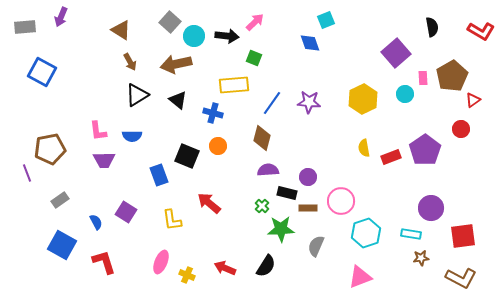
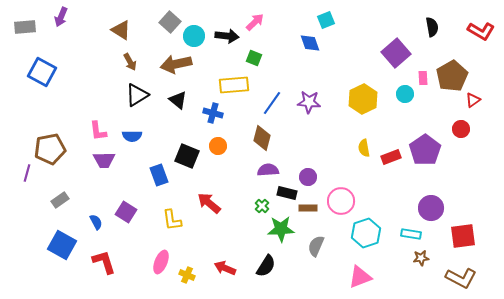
purple line at (27, 173): rotated 36 degrees clockwise
